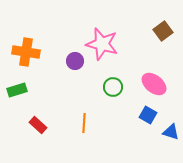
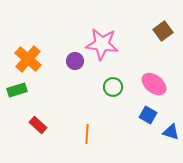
pink star: rotated 8 degrees counterclockwise
orange cross: moved 2 px right, 7 px down; rotated 32 degrees clockwise
orange line: moved 3 px right, 11 px down
